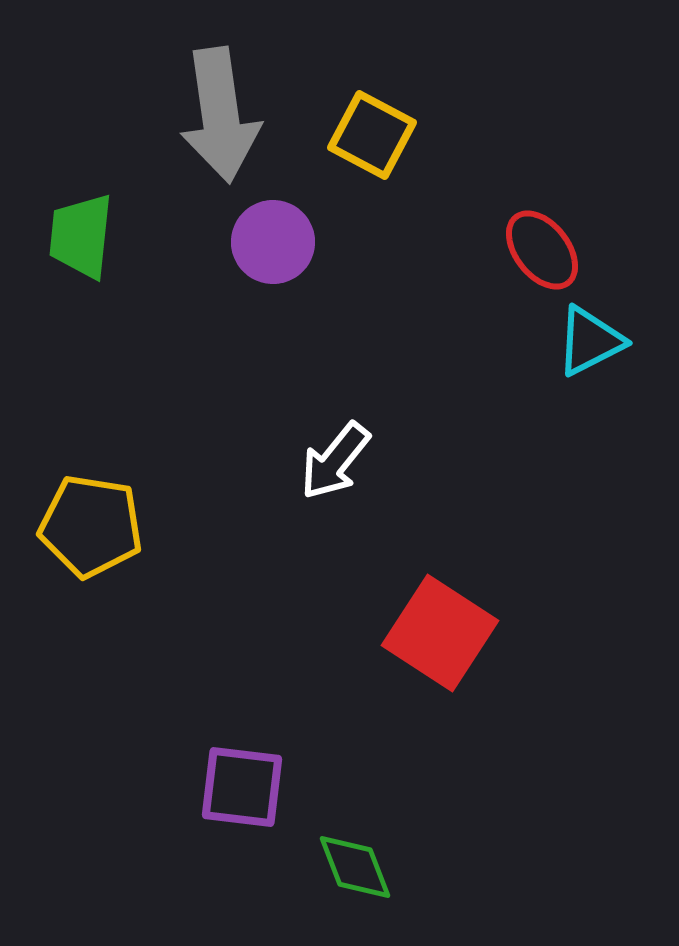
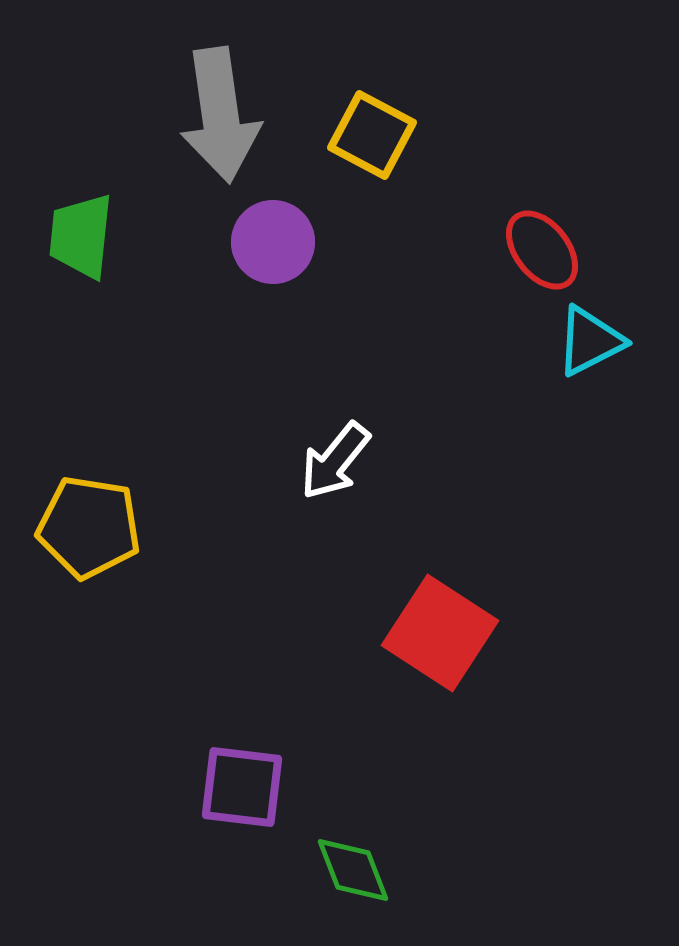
yellow pentagon: moved 2 px left, 1 px down
green diamond: moved 2 px left, 3 px down
